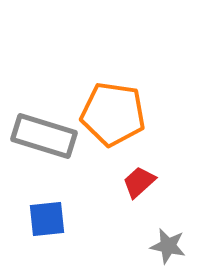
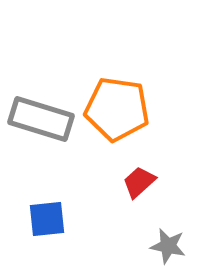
orange pentagon: moved 4 px right, 5 px up
gray rectangle: moved 3 px left, 17 px up
